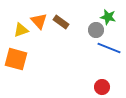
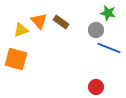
green star: moved 4 px up
red circle: moved 6 px left
